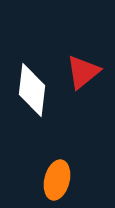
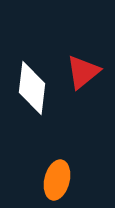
white diamond: moved 2 px up
